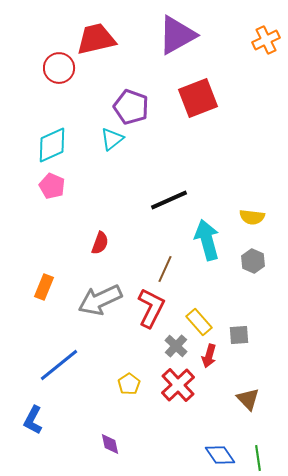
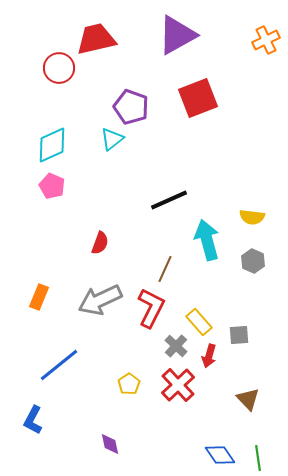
orange rectangle: moved 5 px left, 10 px down
